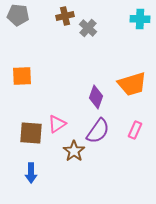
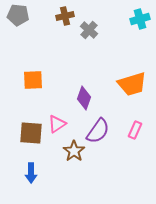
cyan cross: rotated 18 degrees counterclockwise
gray cross: moved 1 px right, 2 px down
orange square: moved 11 px right, 4 px down
purple diamond: moved 12 px left, 1 px down
